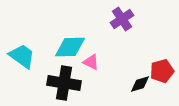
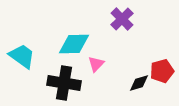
purple cross: rotated 10 degrees counterclockwise
cyan diamond: moved 4 px right, 3 px up
pink triangle: moved 5 px right, 2 px down; rotated 48 degrees clockwise
black diamond: moved 1 px left, 1 px up
